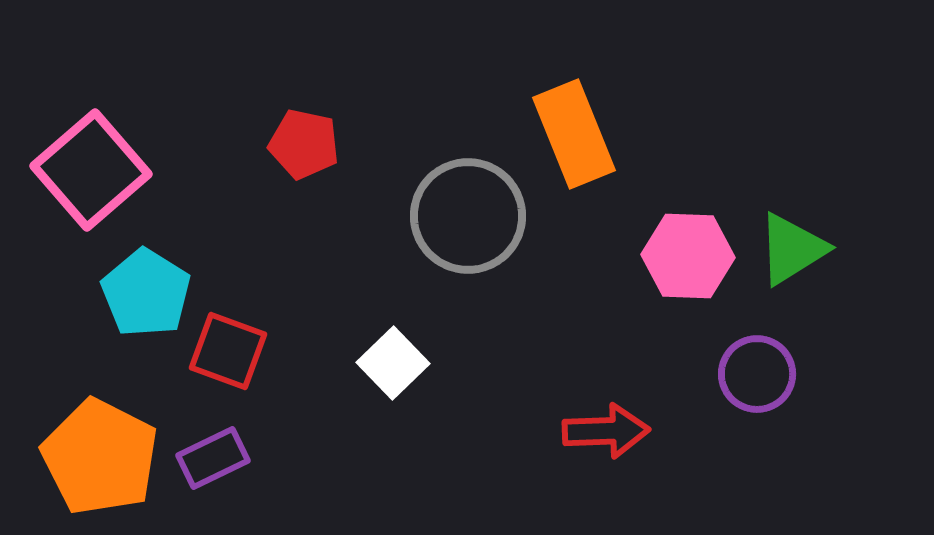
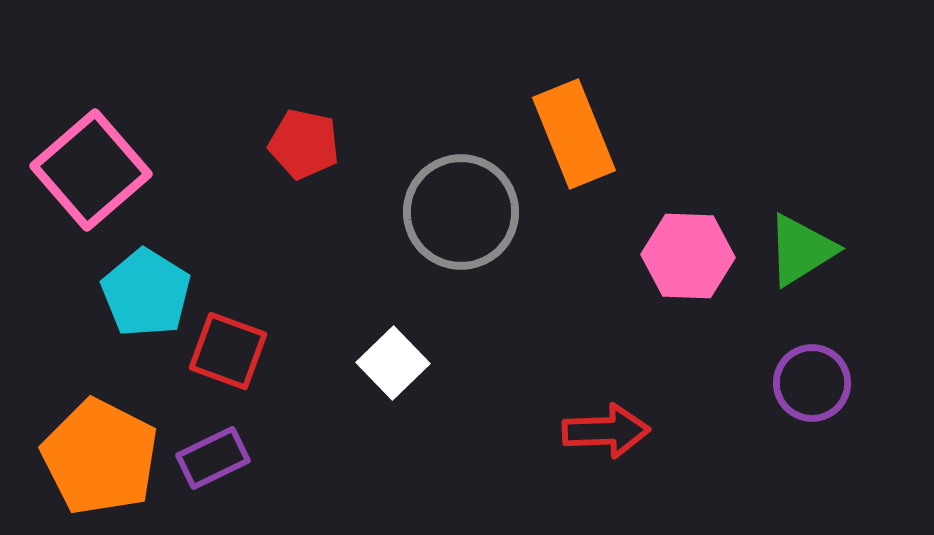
gray circle: moved 7 px left, 4 px up
green triangle: moved 9 px right, 1 px down
purple circle: moved 55 px right, 9 px down
